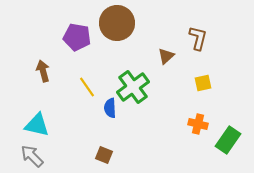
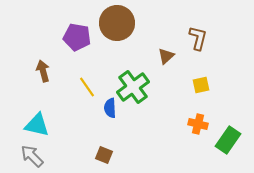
yellow square: moved 2 px left, 2 px down
